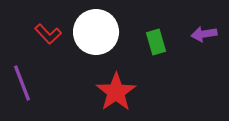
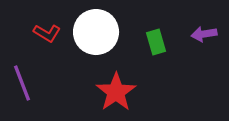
red L-shape: moved 1 px left, 1 px up; rotated 16 degrees counterclockwise
